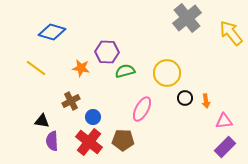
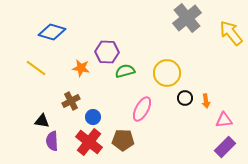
pink triangle: moved 1 px up
